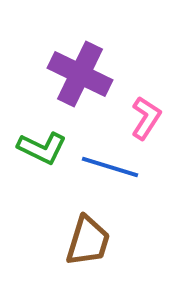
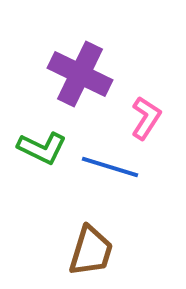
brown trapezoid: moved 3 px right, 10 px down
